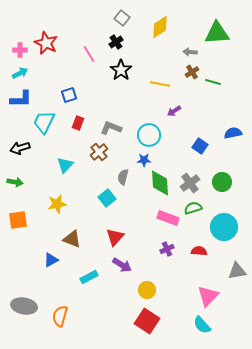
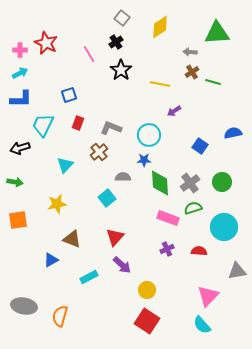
cyan trapezoid at (44, 122): moved 1 px left, 3 px down
gray semicircle at (123, 177): rotated 77 degrees clockwise
purple arrow at (122, 265): rotated 12 degrees clockwise
